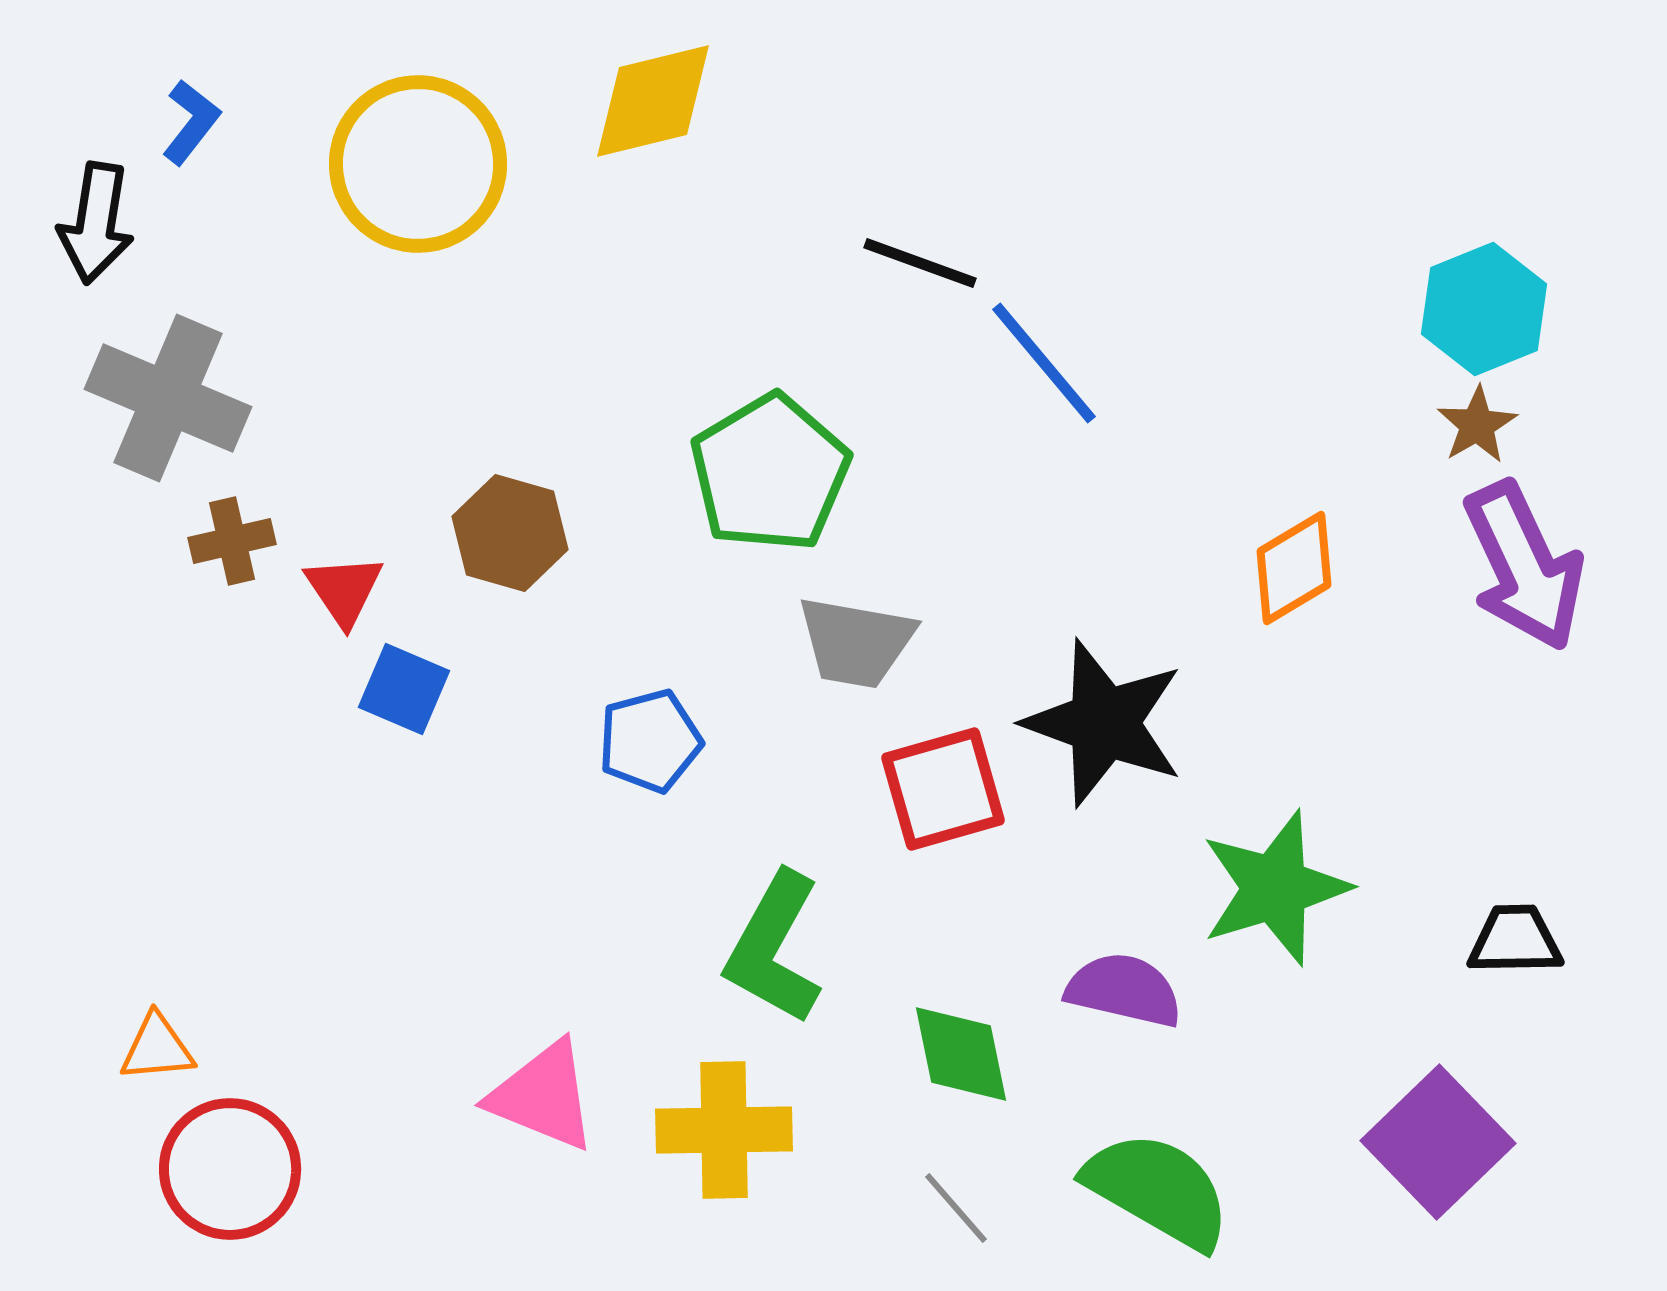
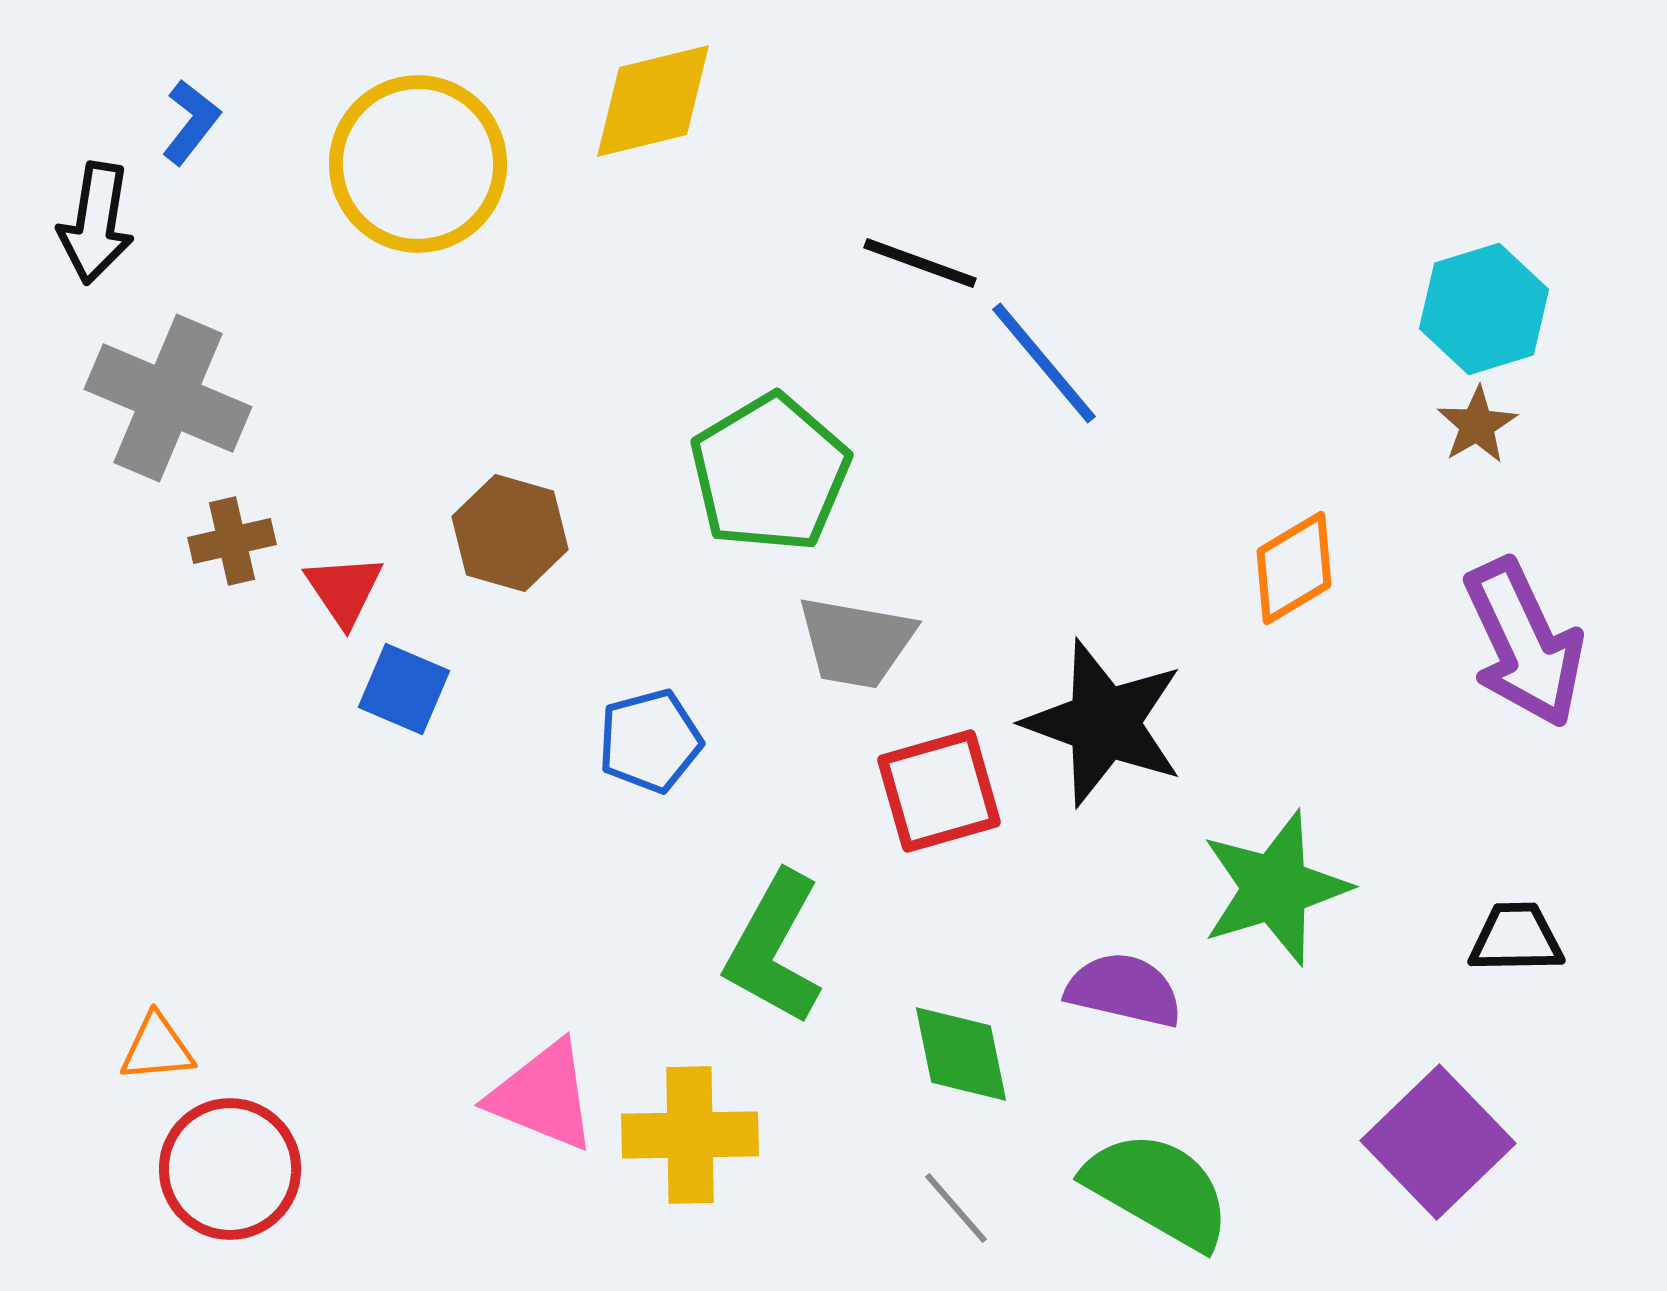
cyan hexagon: rotated 5 degrees clockwise
purple arrow: moved 77 px down
red square: moved 4 px left, 2 px down
black trapezoid: moved 1 px right, 2 px up
yellow cross: moved 34 px left, 5 px down
